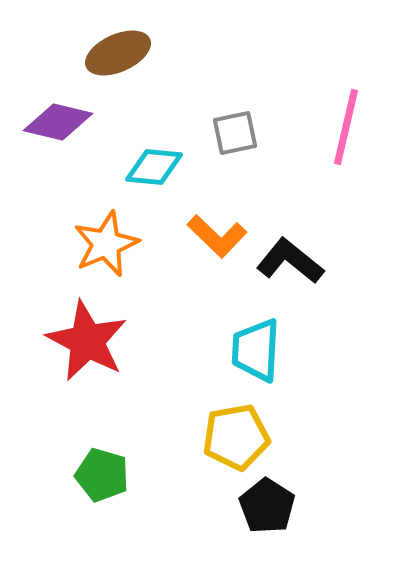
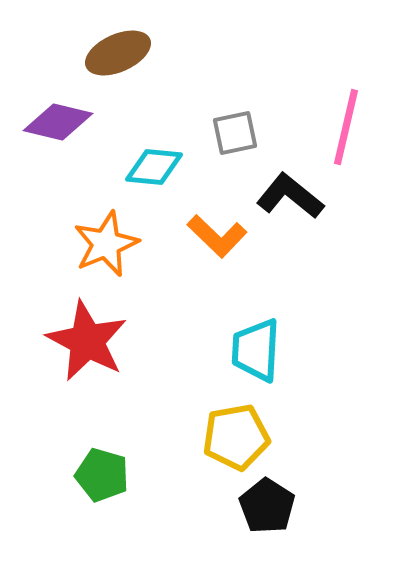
black L-shape: moved 65 px up
